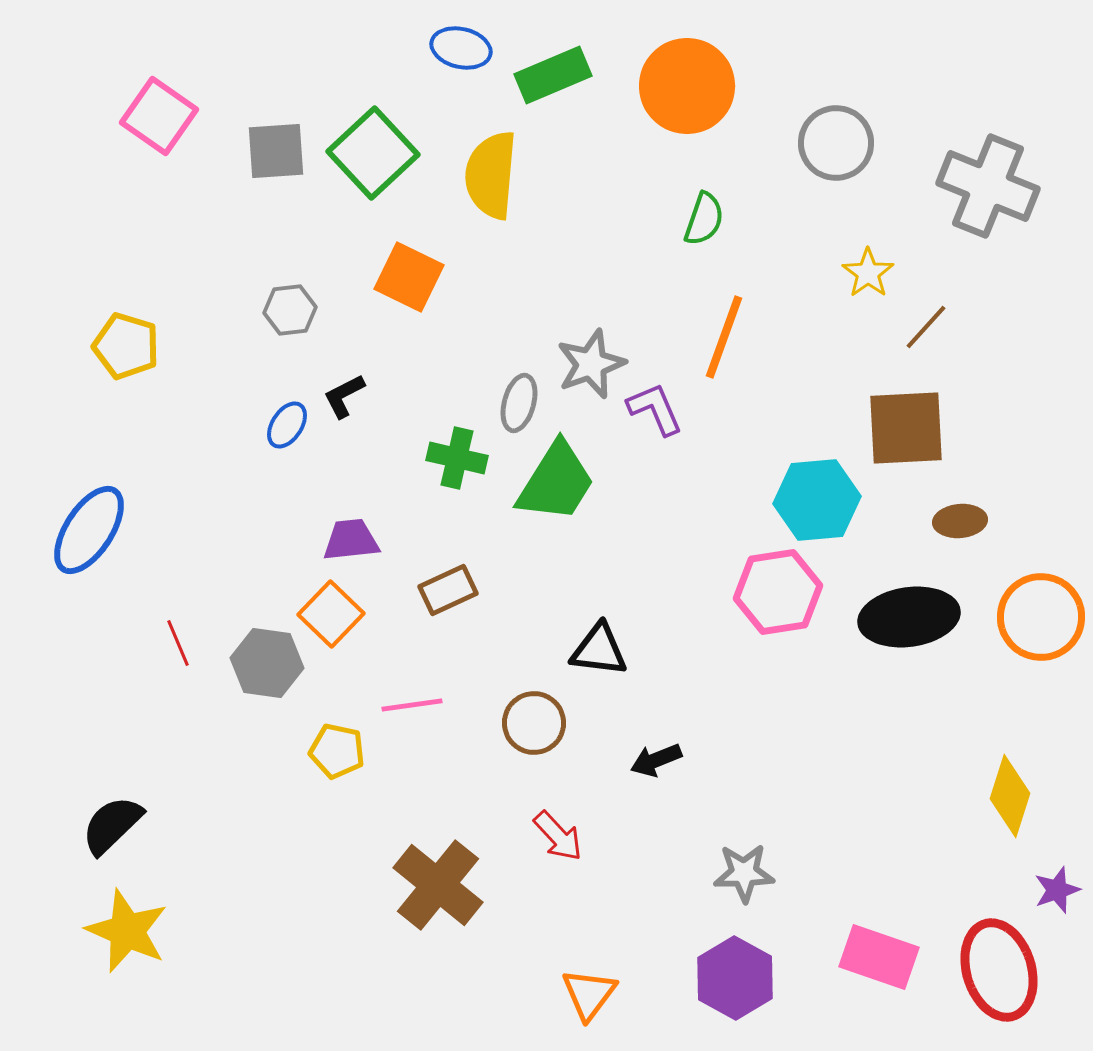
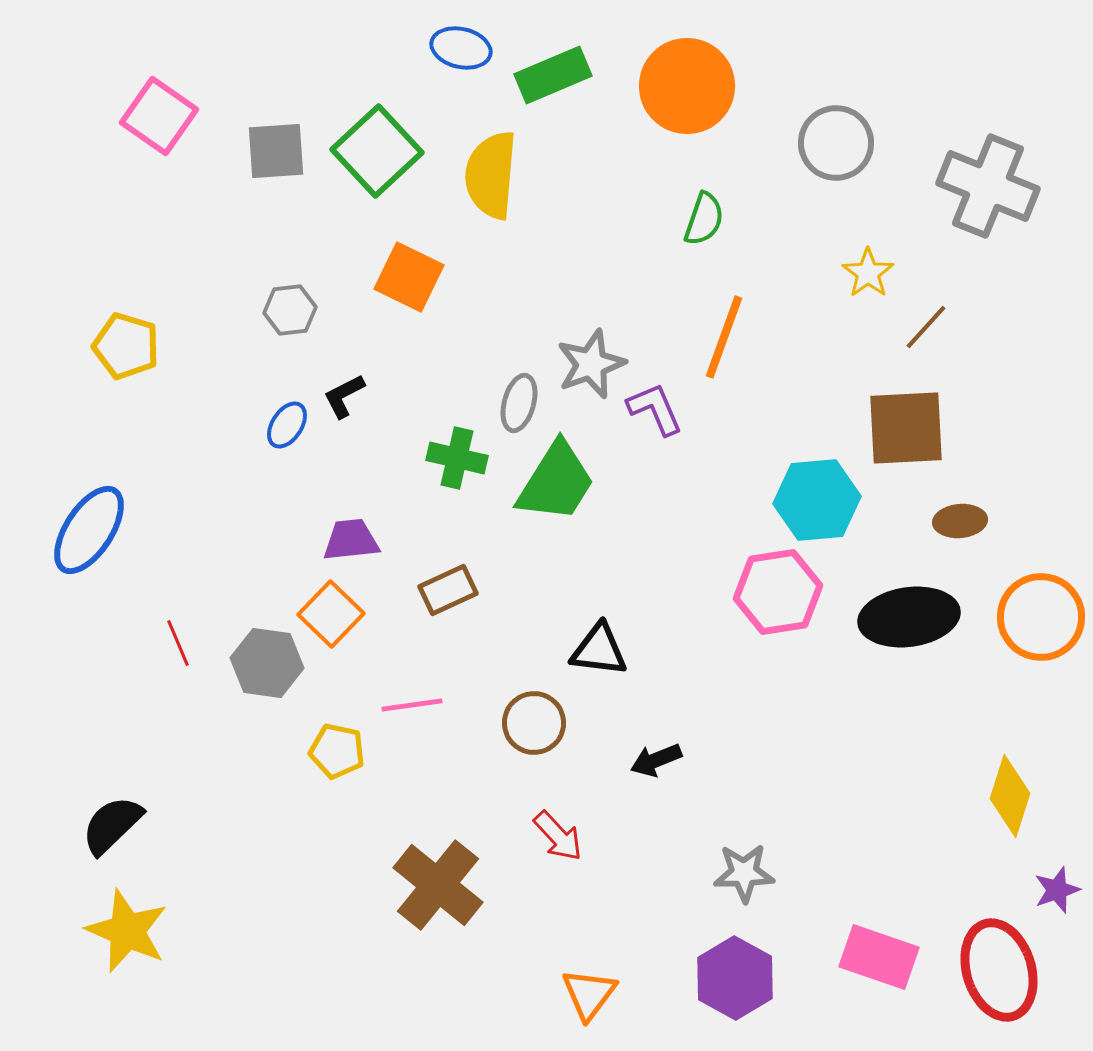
green square at (373, 153): moved 4 px right, 2 px up
